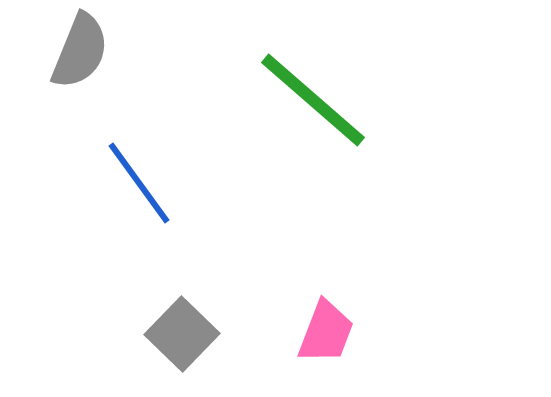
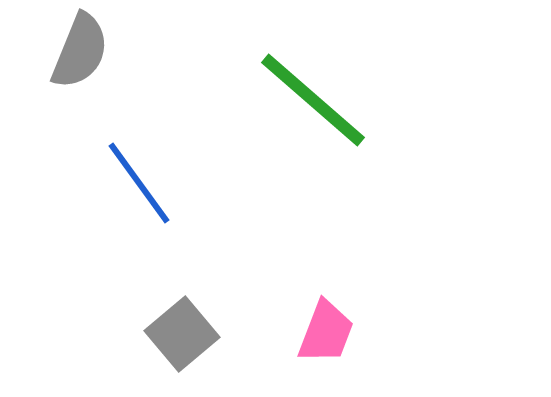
gray square: rotated 6 degrees clockwise
